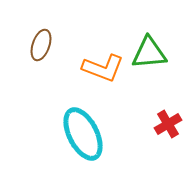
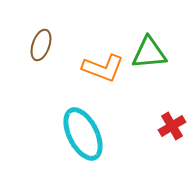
red cross: moved 4 px right, 2 px down
